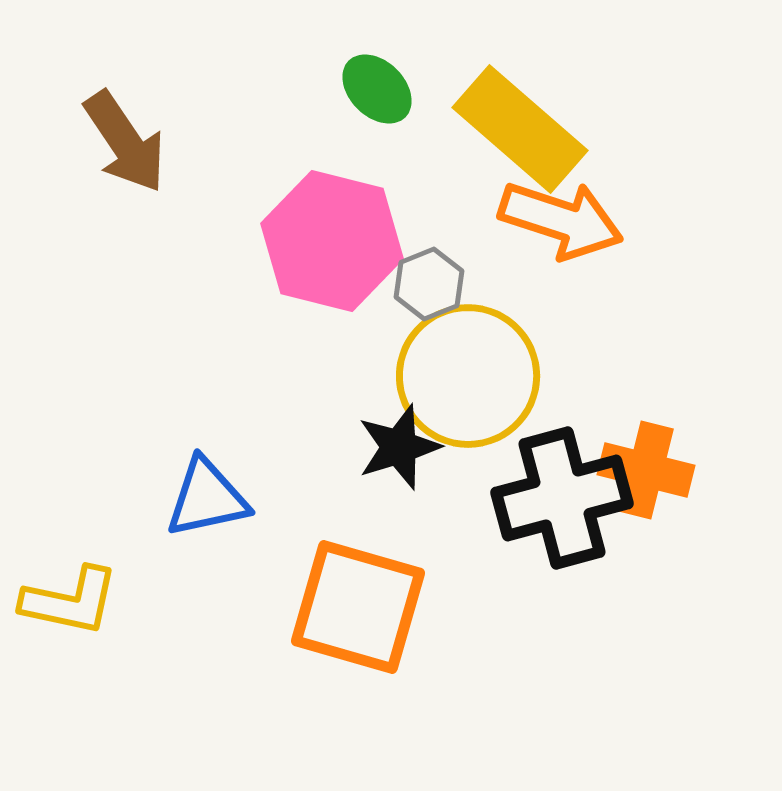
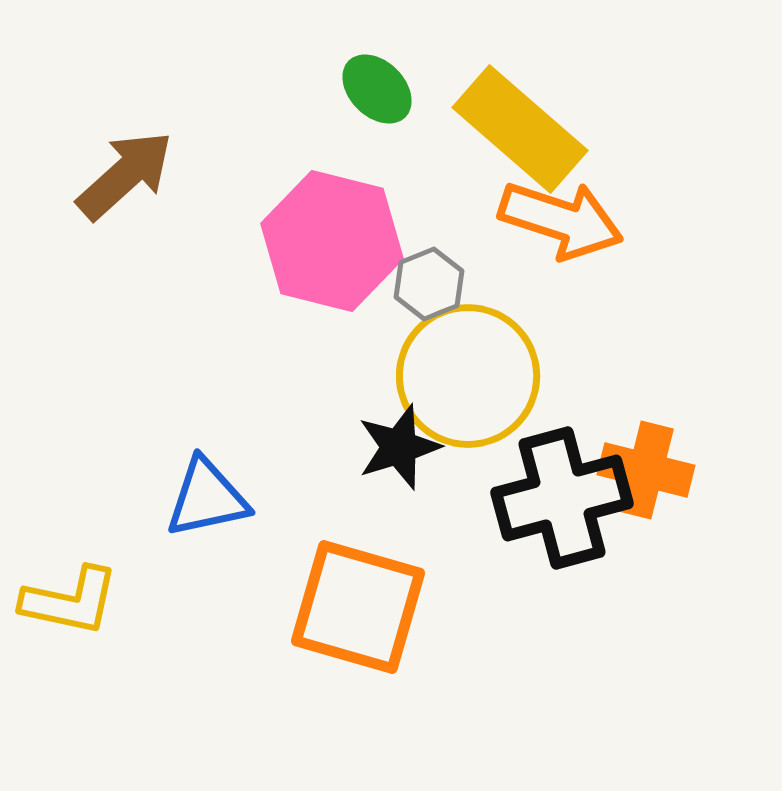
brown arrow: moved 33 px down; rotated 98 degrees counterclockwise
